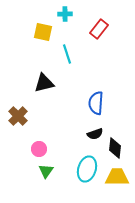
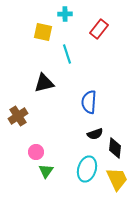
blue semicircle: moved 7 px left, 1 px up
brown cross: rotated 12 degrees clockwise
pink circle: moved 3 px left, 3 px down
yellow trapezoid: moved 2 px down; rotated 65 degrees clockwise
